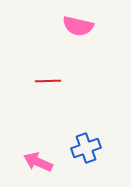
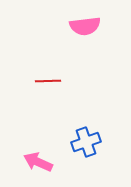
pink semicircle: moved 7 px right; rotated 20 degrees counterclockwise
blue cross: moved 6 px up
